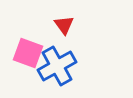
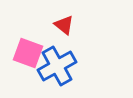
red triangle: rotated 15 degrees counterclockwise
